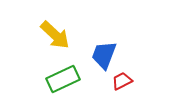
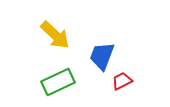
blue trapezoid: moved 2 px left, 1 px down
green rectangle: moved 5 px left, 3 px down
